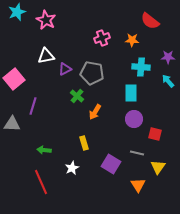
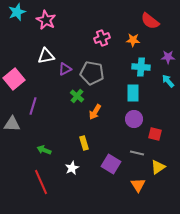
orange star: moved 1 px right
cyan rectangle: moved 2 px right
green arrow: rotated 16 degrees clockwise
yellow triangle: rotated 21 degrees clockwise
